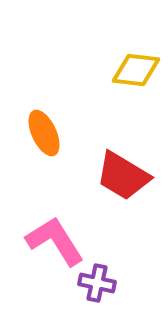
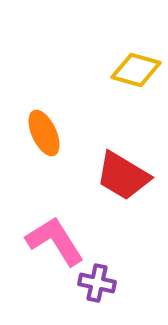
yellow diamond: rotated 9 degrees clockwise
